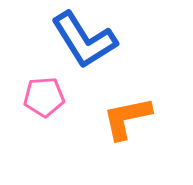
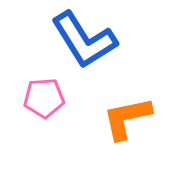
pink pentagon: moved 1 px down
